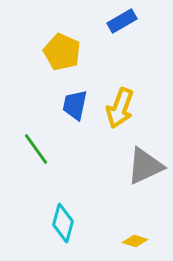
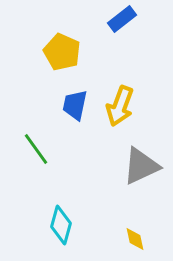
blue rectangle: moved 2 px up; rotated 8 degrees counterclockwise
yellow arrow: moved 2 px up
gray triangle: moved 4 px left
cyan diamond: moved 2 px left, 2 px down
yellow diamond: moved 2 px up; rotated 60 degrees clockwise
